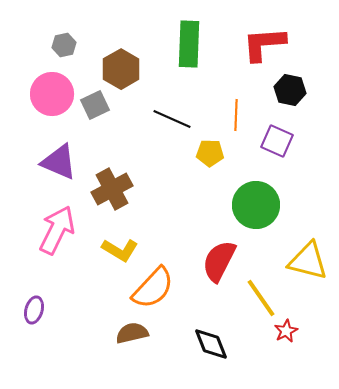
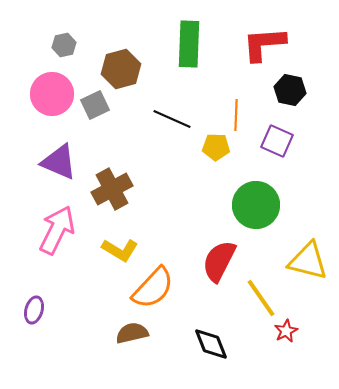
brown hexagon: rotated 15 degrees clockwise
yellow pentagon: moved 6 px right, 6 px up
